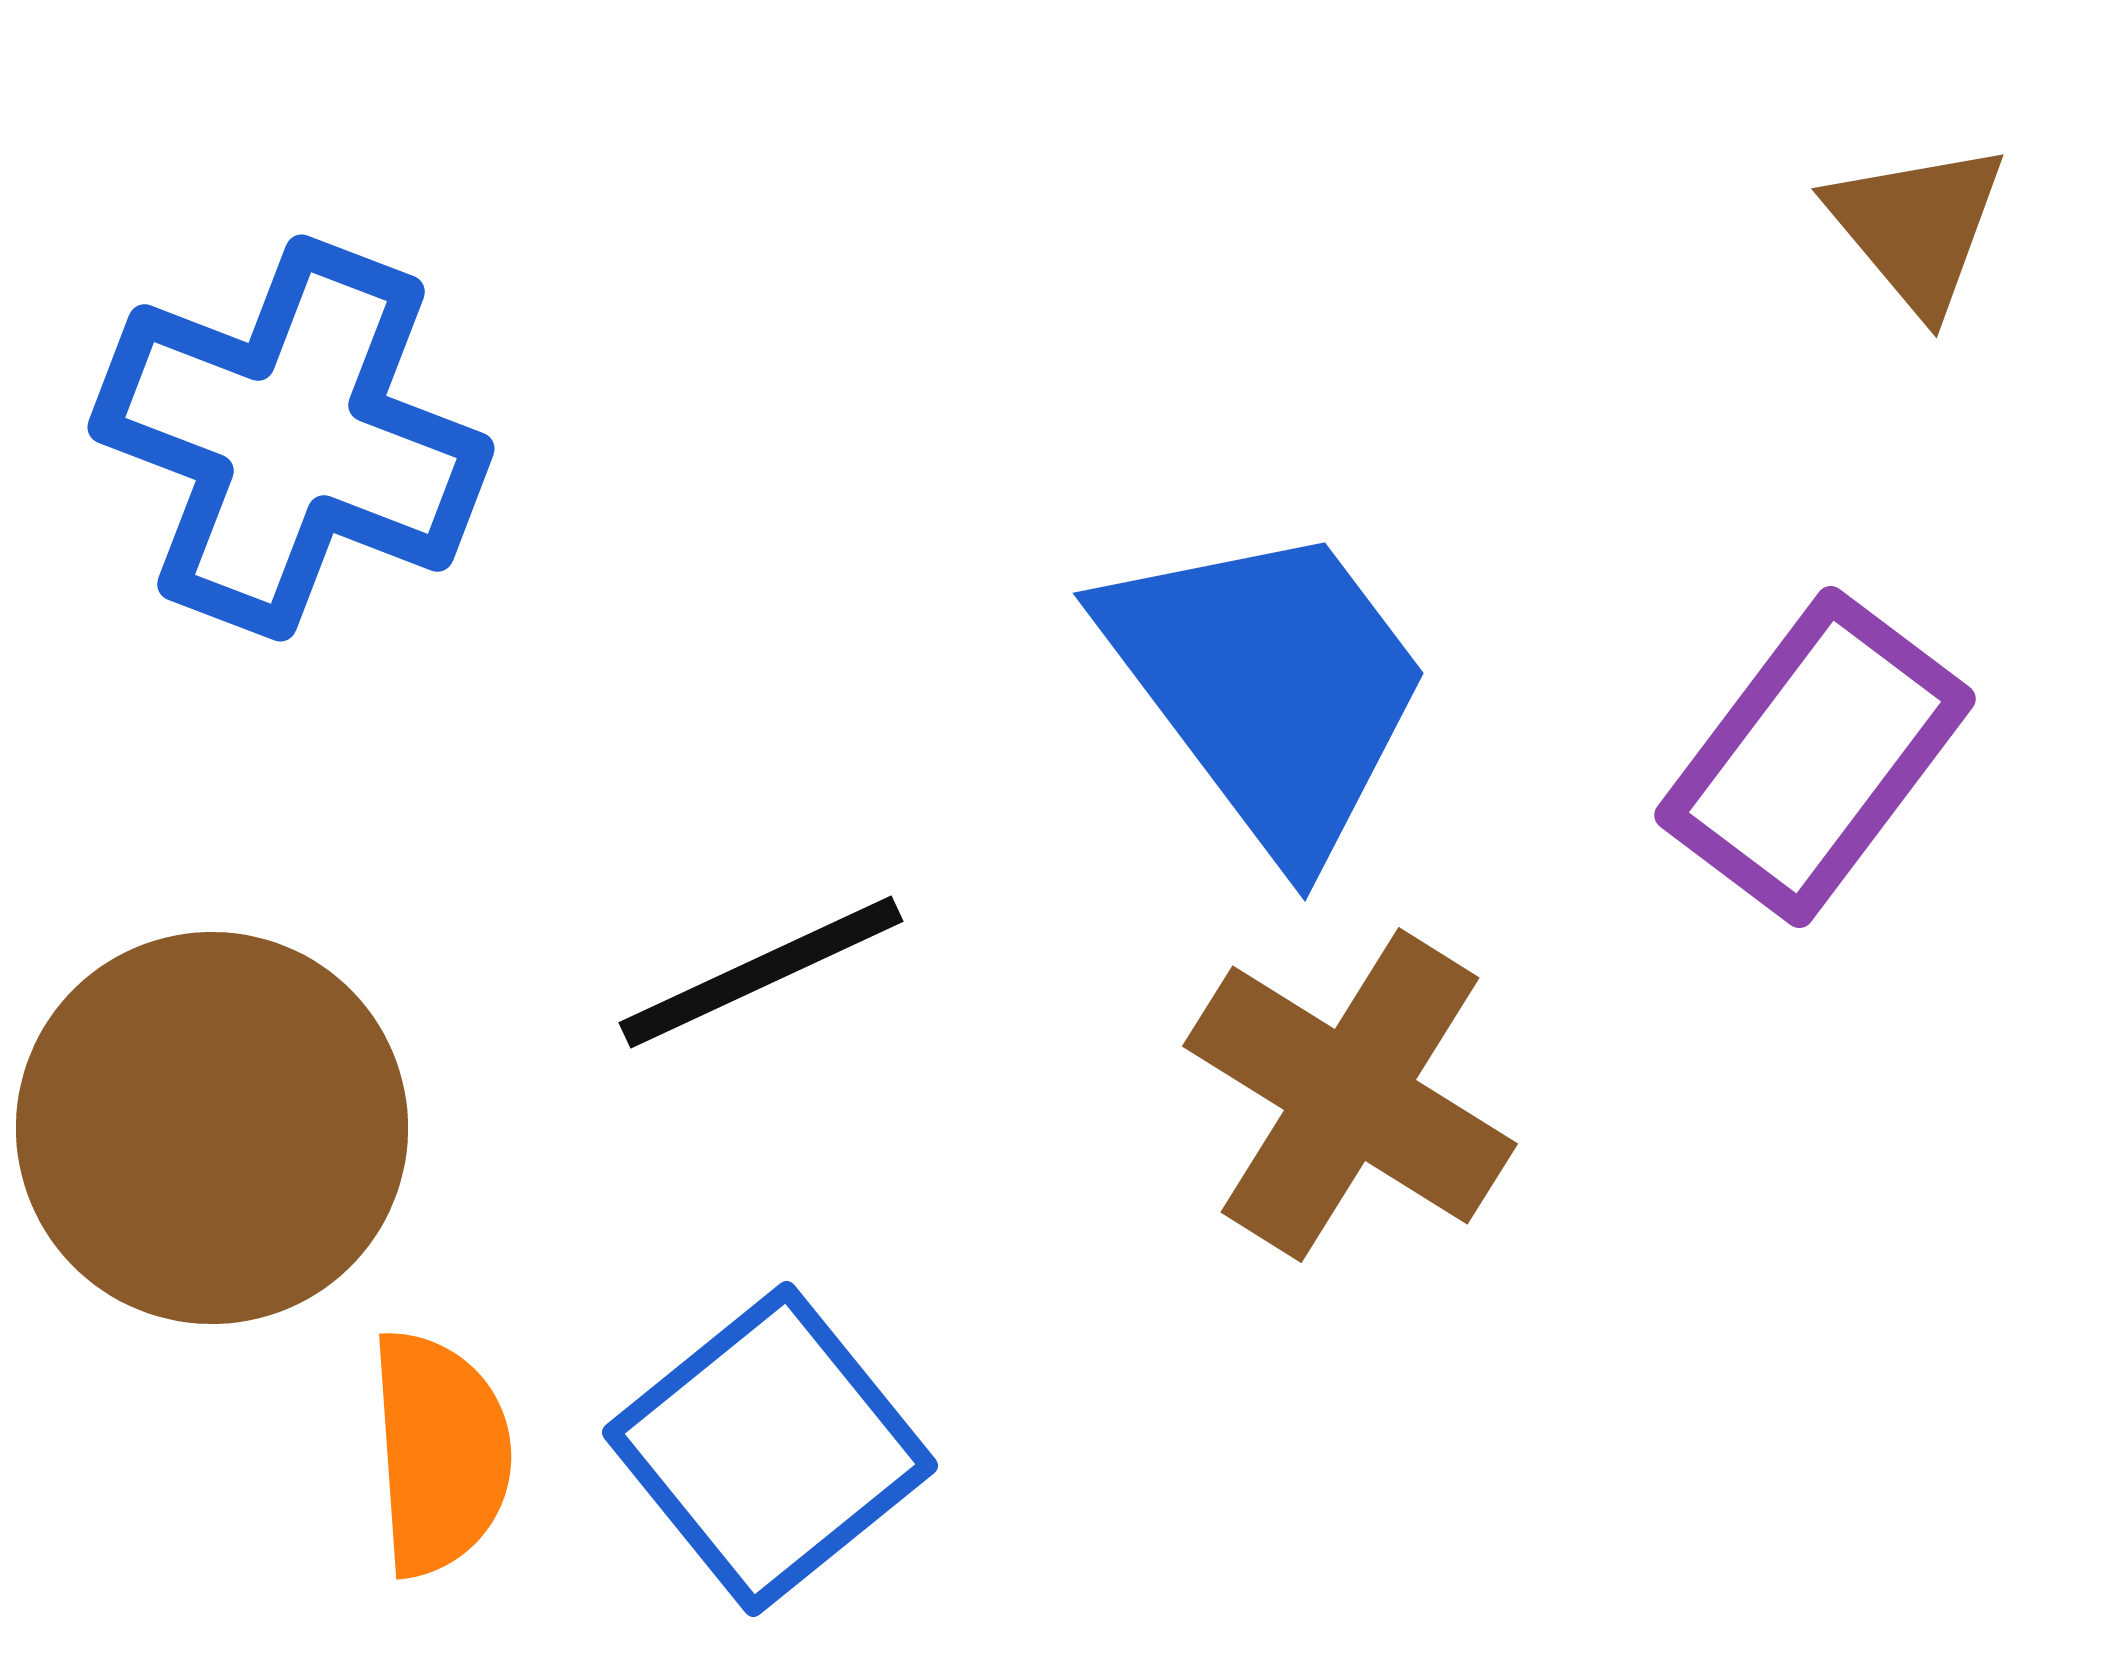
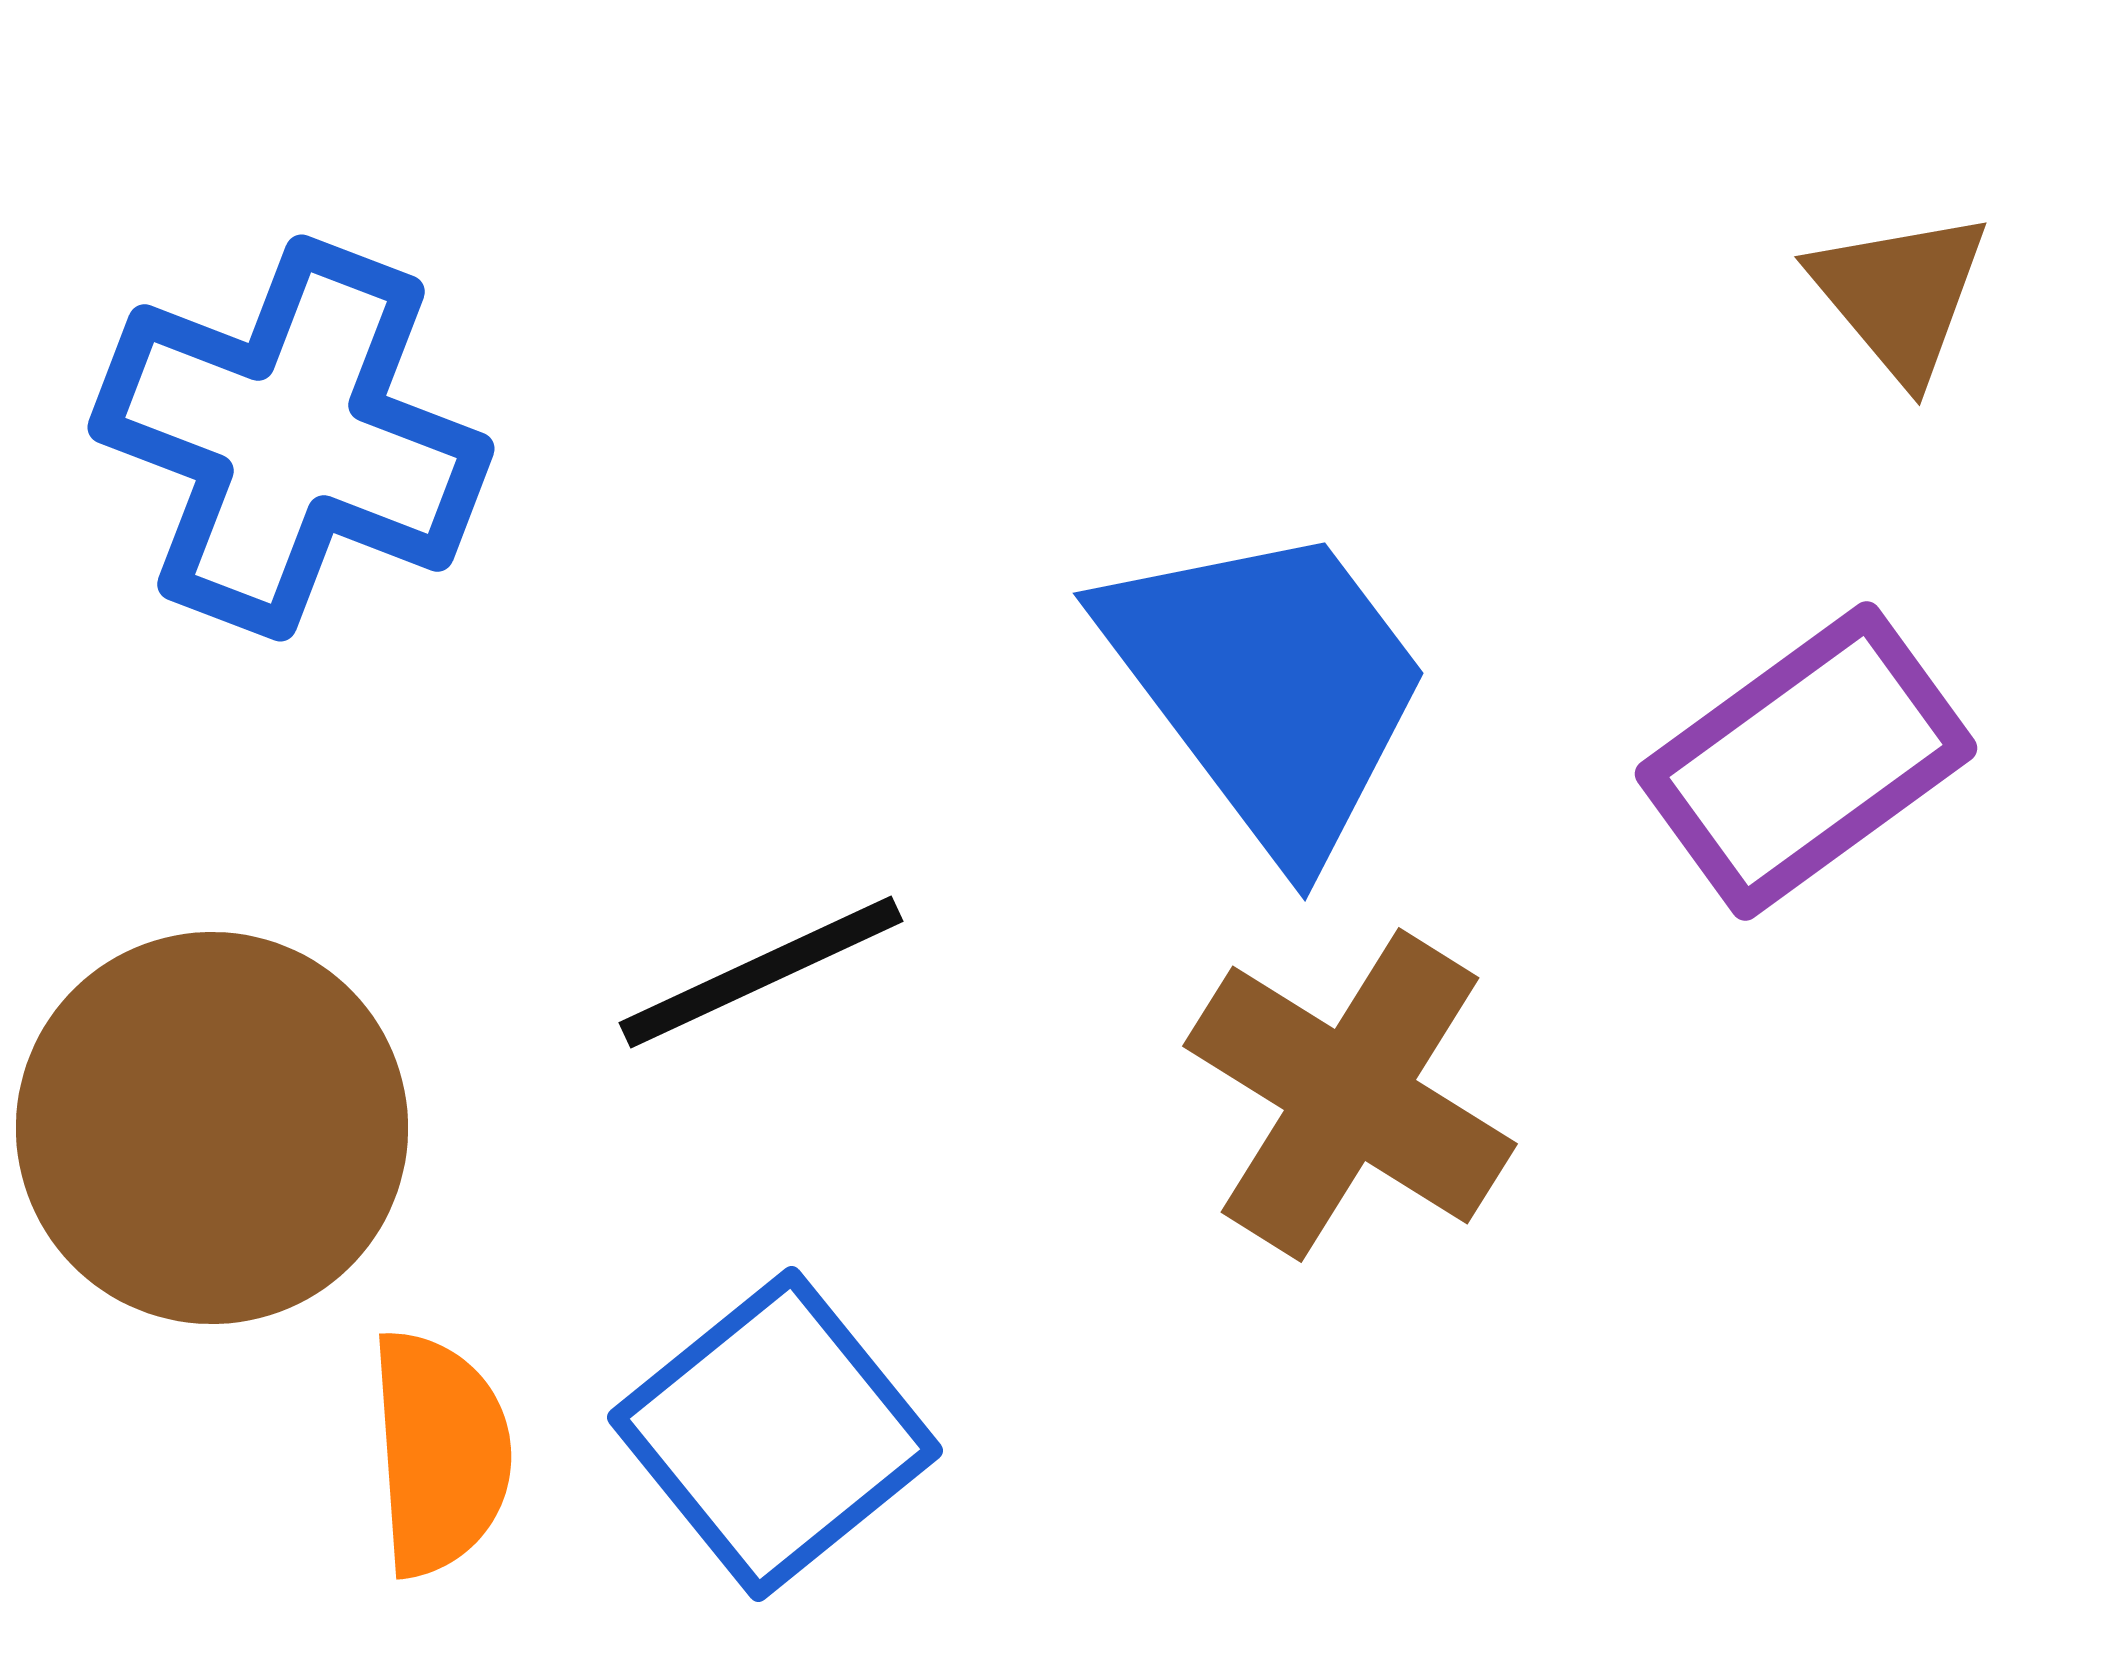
brown triangle: moved 17 px left, 68 px down
purple rectangle: moved 9 px left, 4 px down; rotated 17 degrees clockwise
blue square: moved 5 px right, 15 px up
